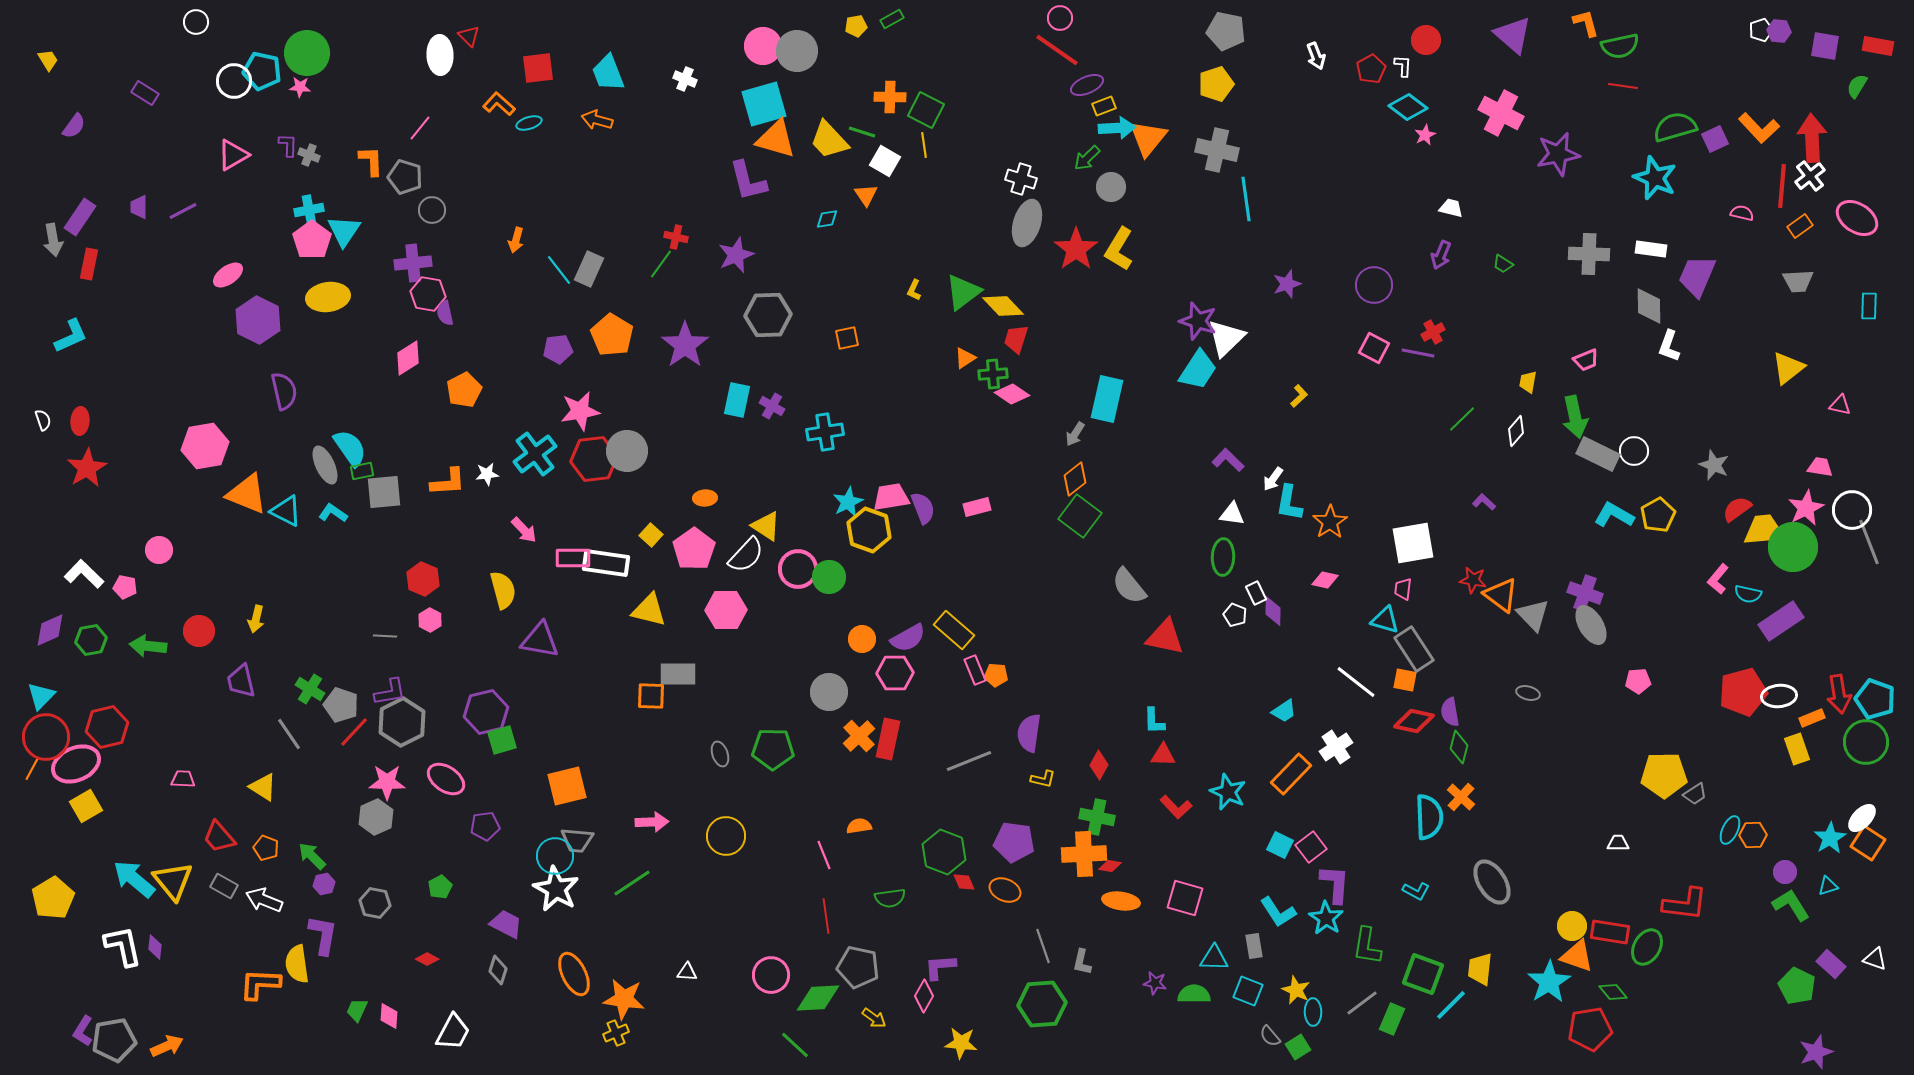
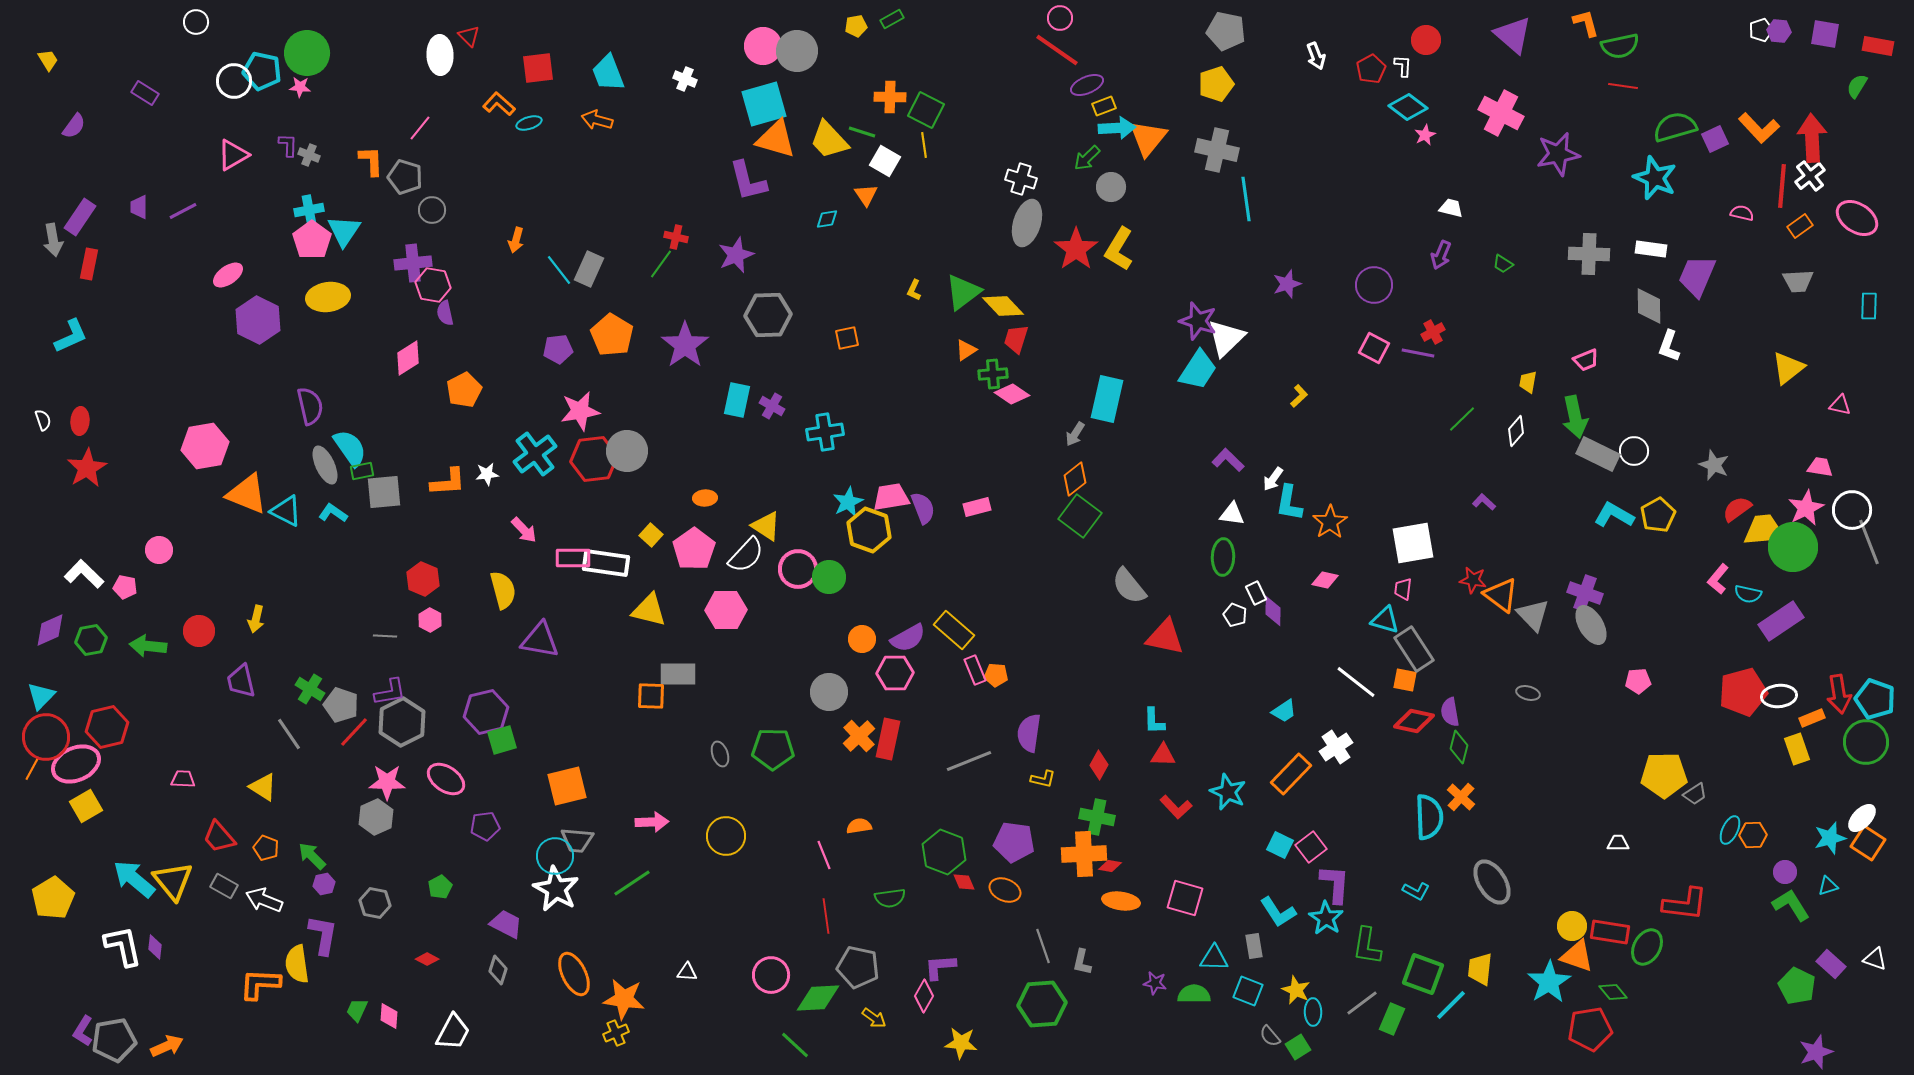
purple square at (1825, 46): moved 12 px up
pink hexagon at (428, 294): moved 5 px right, 9 px up
orange triangle at (965, 358): moved 1 px right, 8 px up
purple semicircle at (284, 391): moved 26 px right, 15 px down
cyan star at (1830, 838): rotated 16 degrees clockwise
